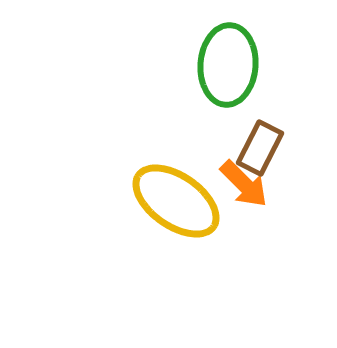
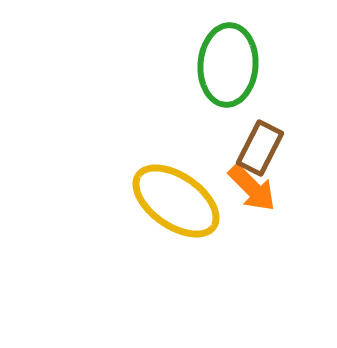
orange arrow: moved 8 px right, 4 px down
